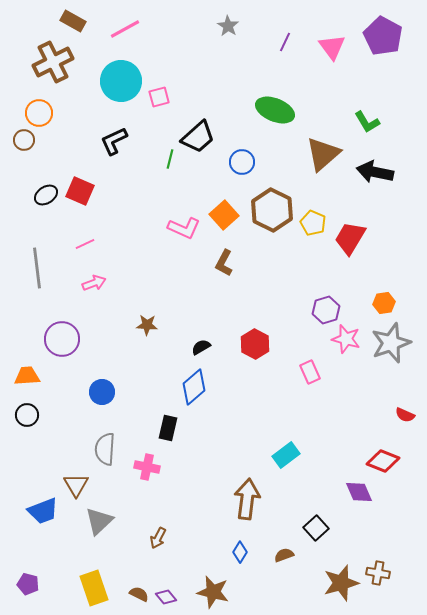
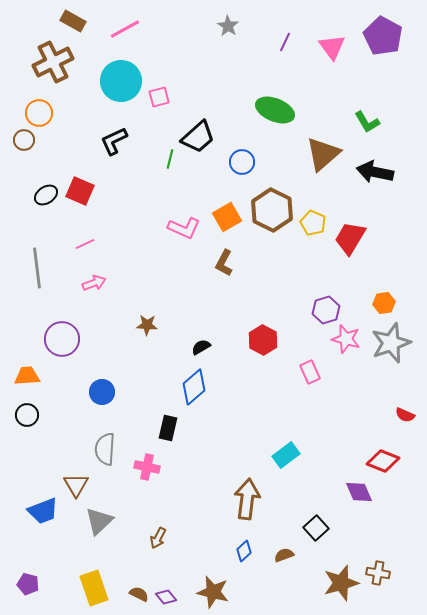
orange square at (224, 215): moved 3 px right, 2 px down; rotated 12 degrees clockwise
red hexagon at (255, 344): moved 8 px right, 4 px up
blue diamond at (240, 552): moved 4 px right, 1 px up; rotated 15 degrees clockwise
